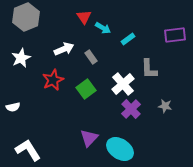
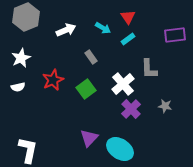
red triangle: moved 44 px right
white arrow: moved 2 px right, 19 px up
white semicircle: moved 5 px right, 20 px up
white L-shape: rotated 44 degrees clockwise
